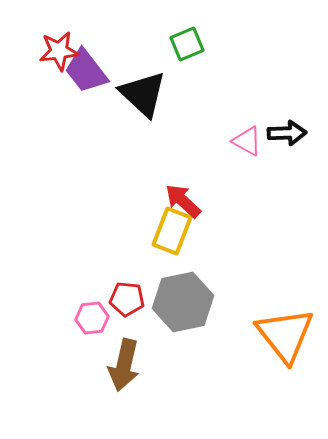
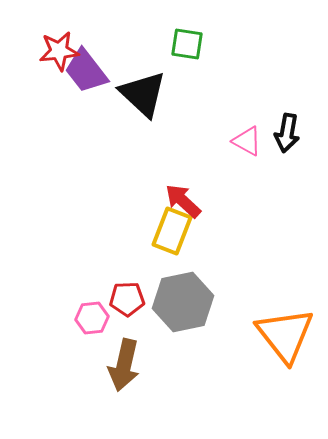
green square: rotated 32 degrees clockwise
black arrow: rotated 102 degrees clockwise
red pentagon: rotated 8 degrees counterclockwise
